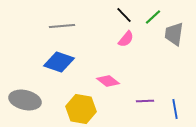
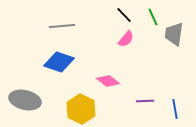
green line: rotated 72 degrees counterclockwise
yellow hexagon: rotated 16 degrees clockwise
